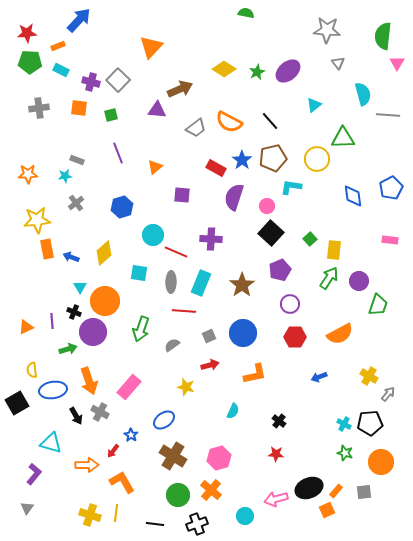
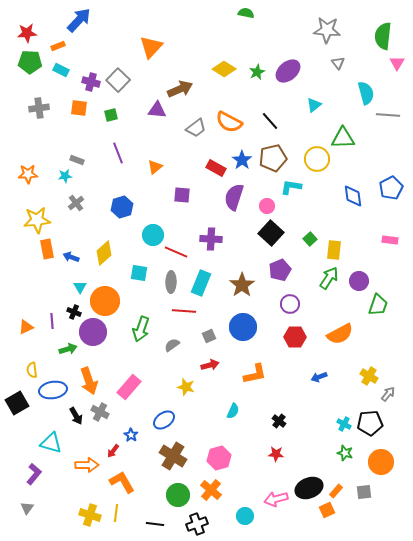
cyan semicircle at (363, 94): moved 3 px right, 1 px up
blue circle at (243, 333): moved 6 px up
